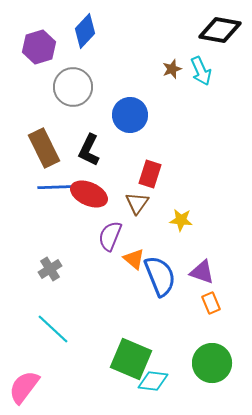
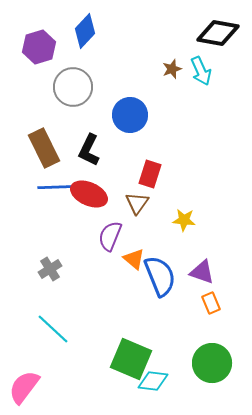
black diamond: moved 2 px left, 3 px down
yellow star: moved 3 px right
